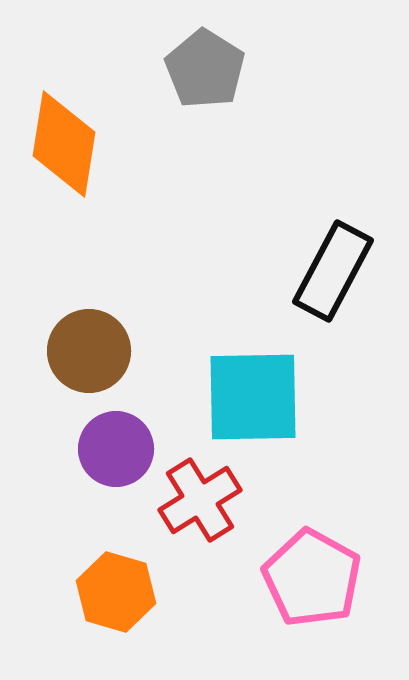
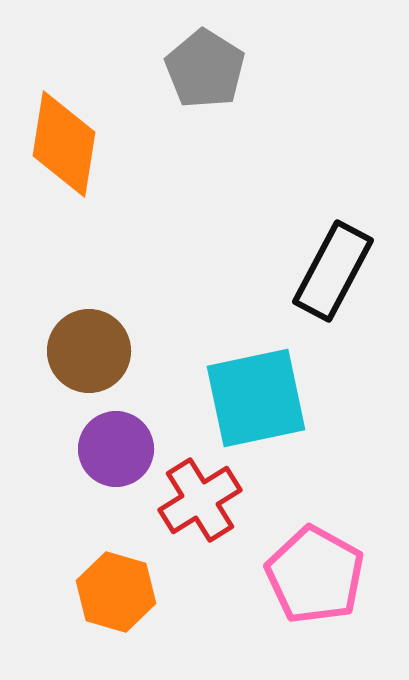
cyan square: moved 3 px right, 1 px down; rotated 11 degrees counterclockwise
pink pentagon: moved 3 px right, 3 px up
